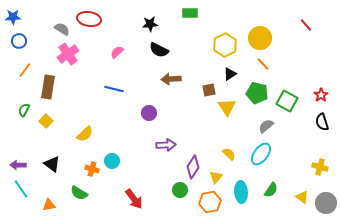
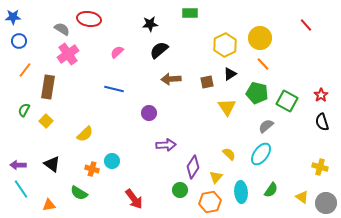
black semicircle at (159, 50): rotated 114 degrees clockwise
brown square at (209, 90): moved 2 px left, 8 px up
